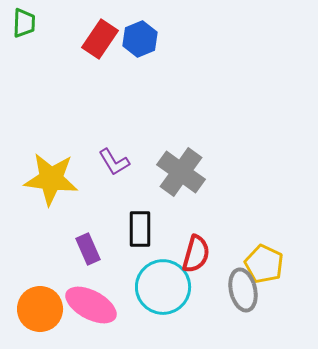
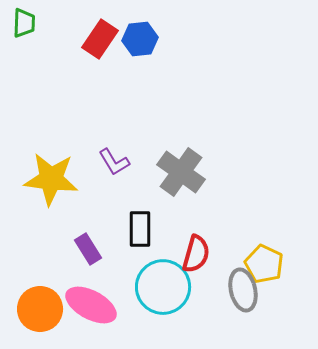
blue hexagon: rotated 16 degrees clockwise
purple rectangle: rotated 8 degrees counterclockwise
